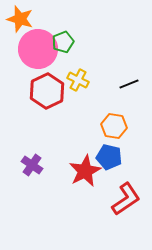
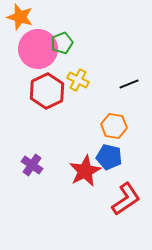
orange star: moved 2 px up
green pentagon: moved 1 px left, 1 px down
